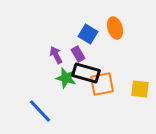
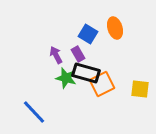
orange square: rotated 15 degrees counterclockwise
blue line: moved 6 px left, 1 px down
